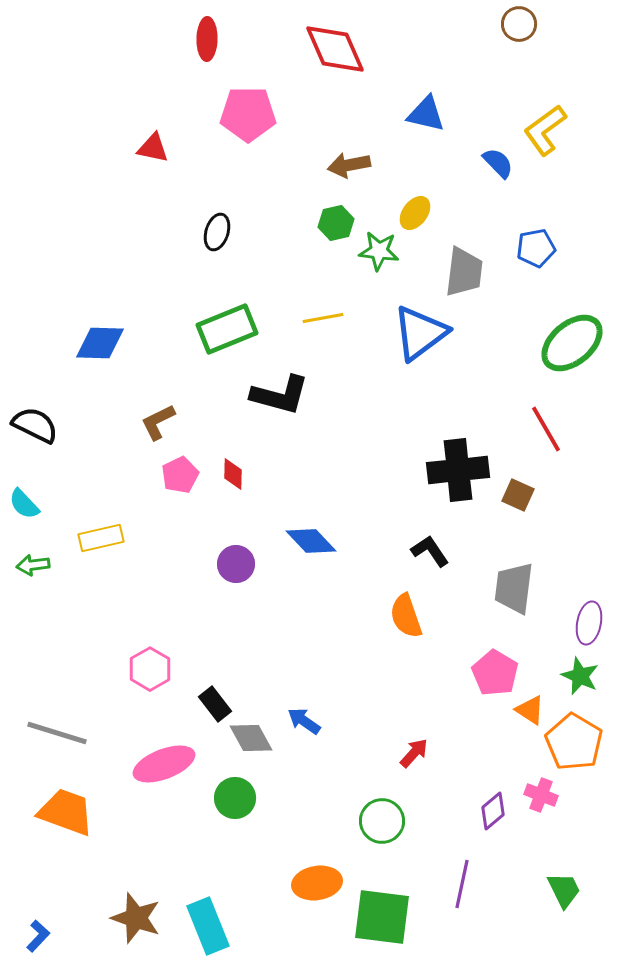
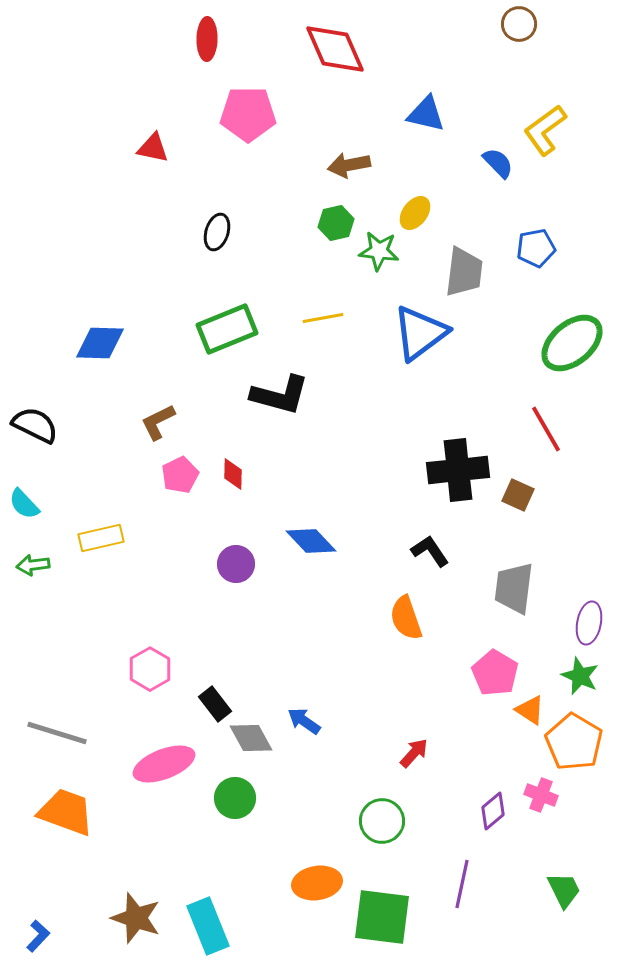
orange semicircle at (406, 616): moved 2 px down
